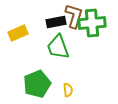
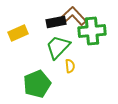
brown L-shape: rotated 60 degrees counterclockwise
green cross: moved 8 px down
green trapezoid: rotated 64 degrees clockwise
yellow semicircle: moved 2 px right, 24 px up
